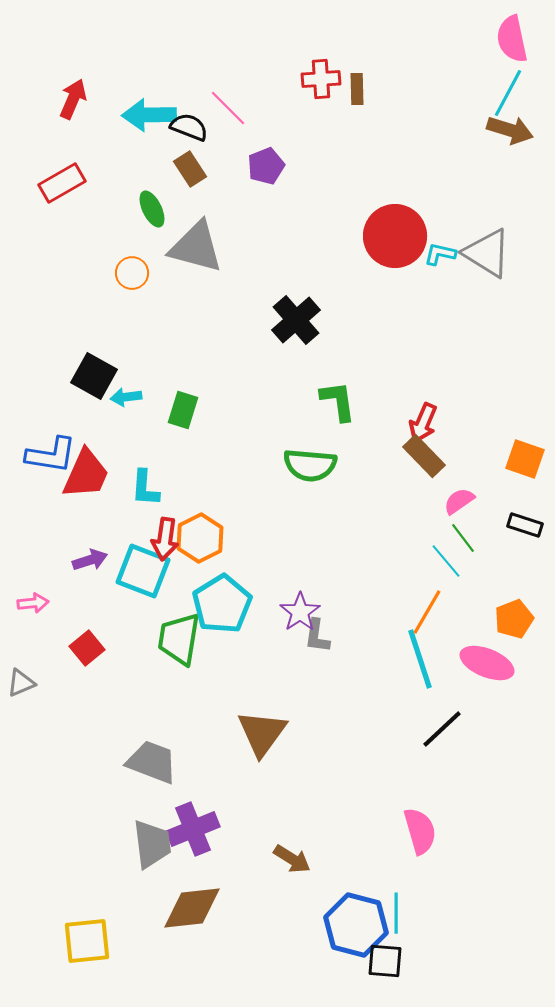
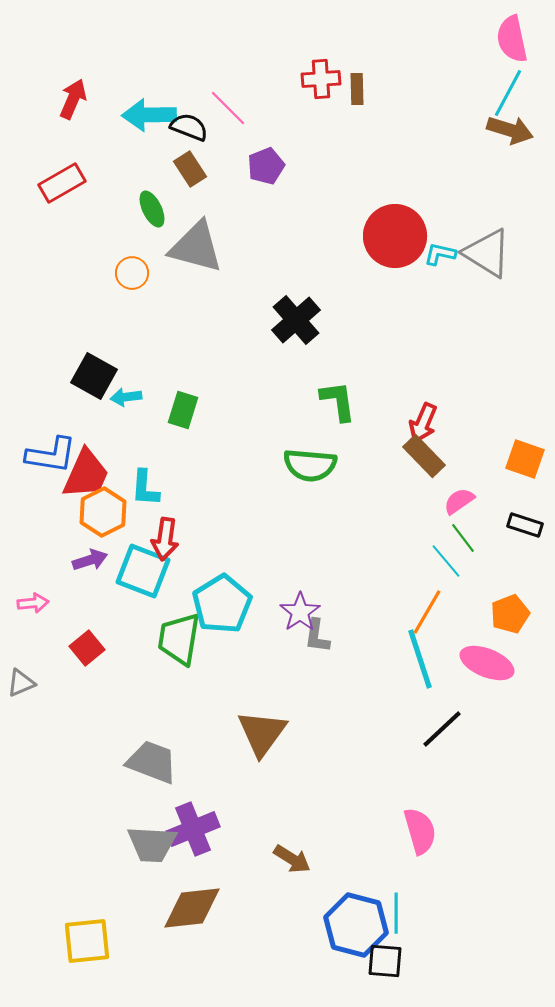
orange hexagon at (200, 538): moved 97 px left, 26 px up
orange pentagon at (514, 619): moved 4 px left, 5 px up
gray trapezoid at (152, 844): rotated 100 degrees clockwise
